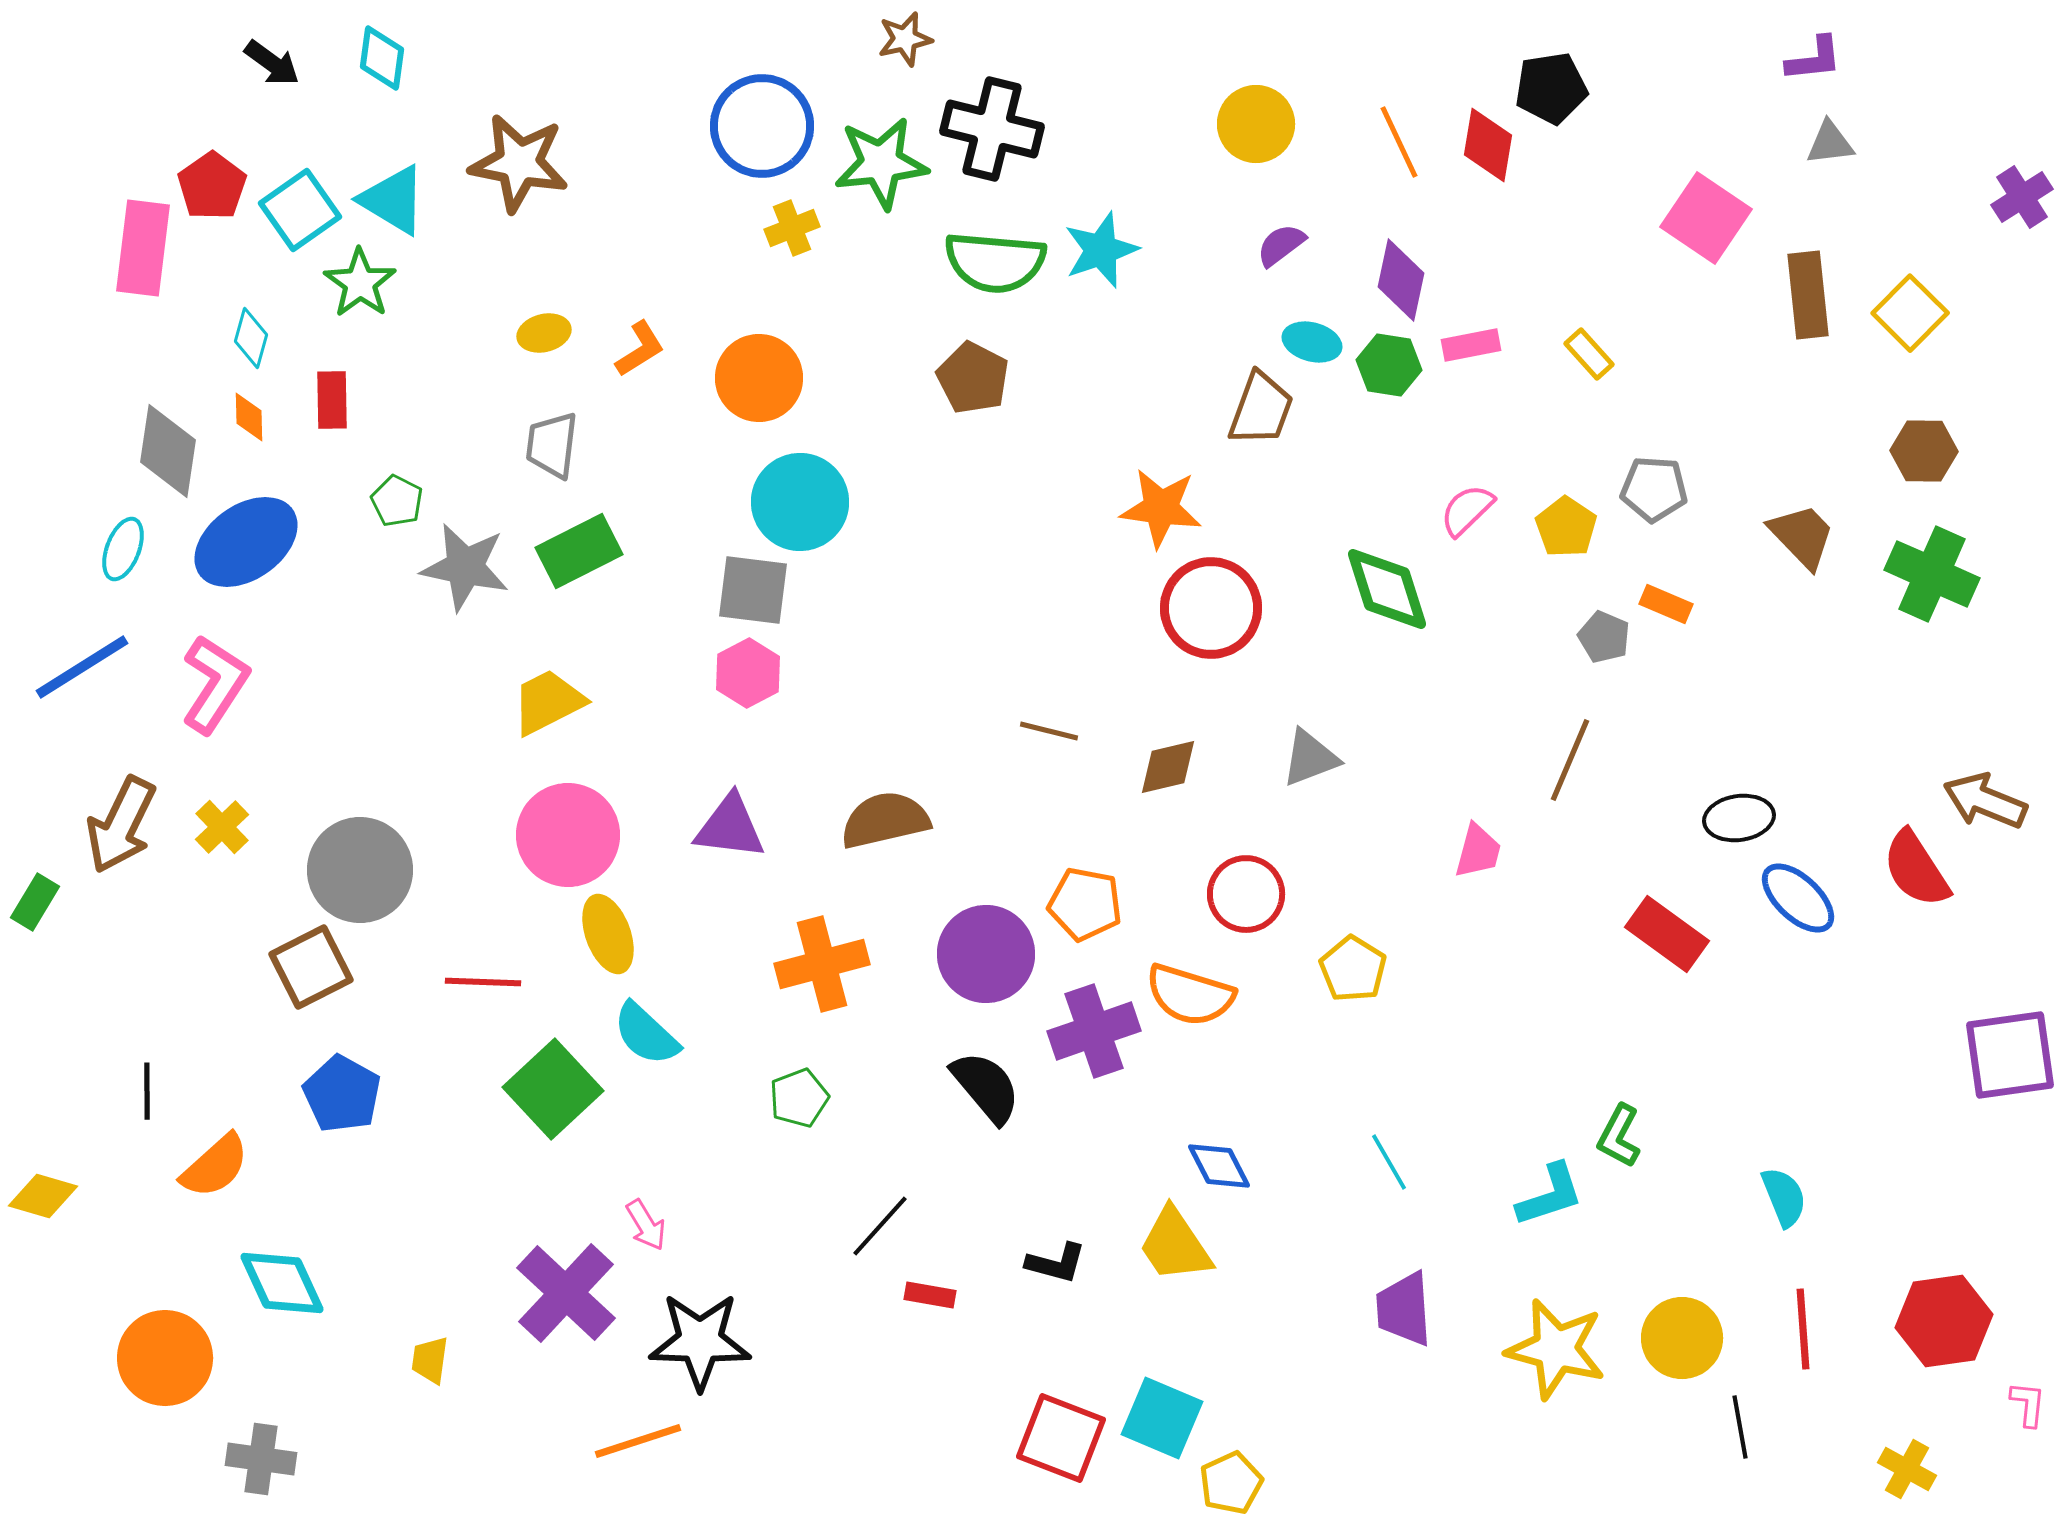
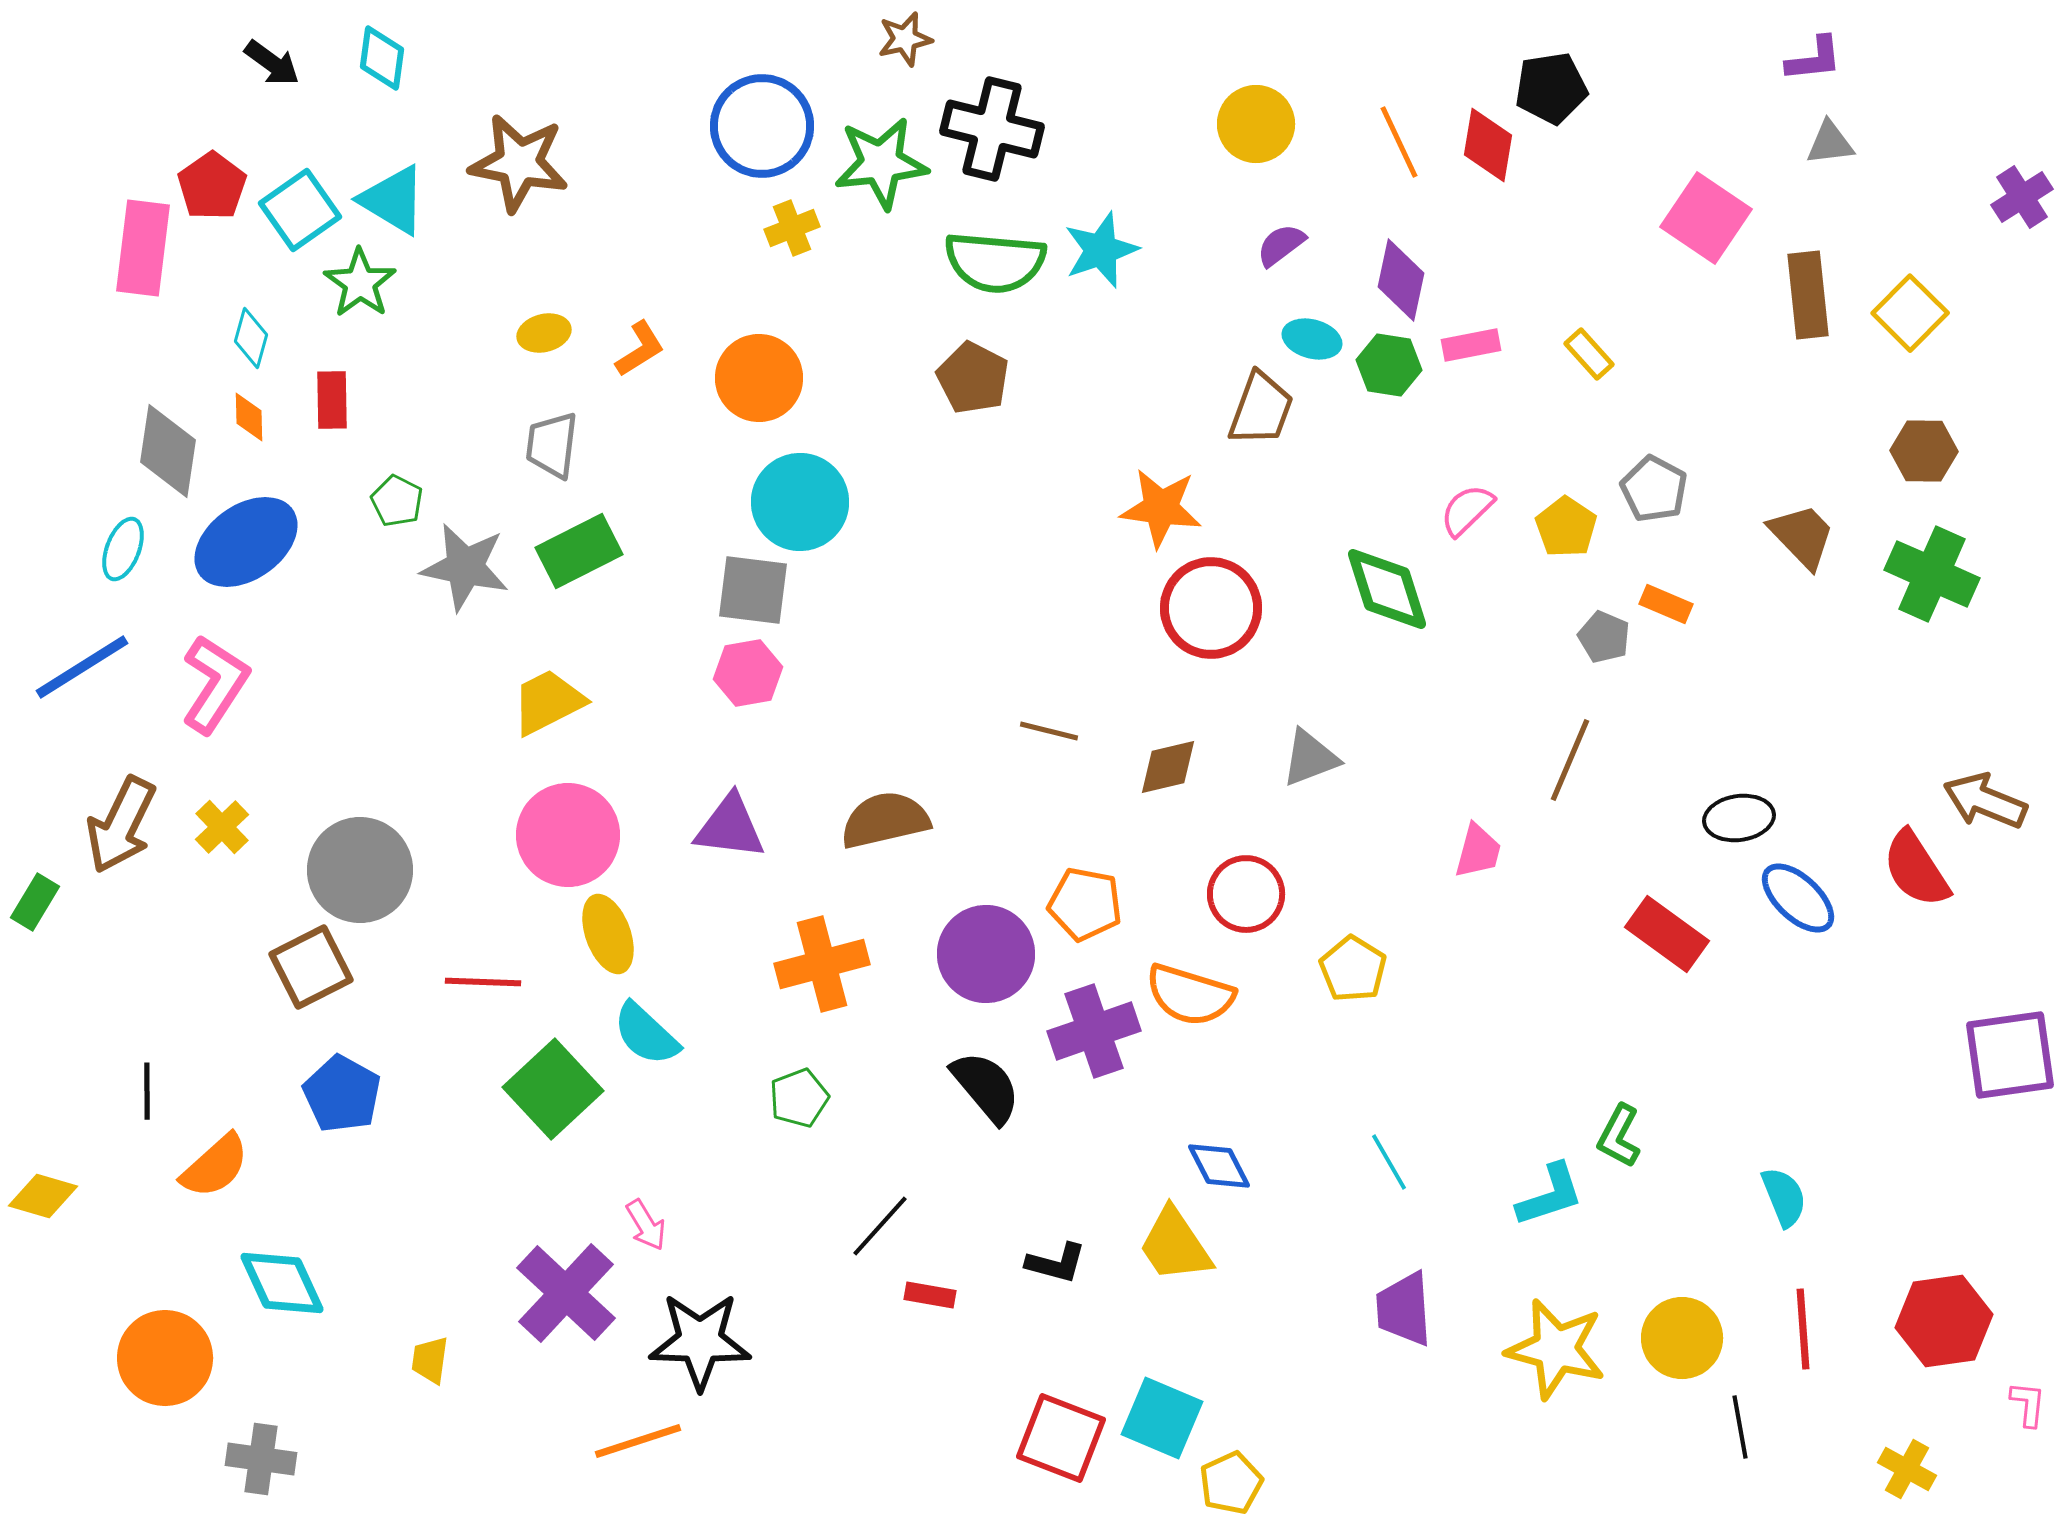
cyan ellipse at (1312, 342): moved 3 px up
gray pentagon at (1654, 489): rotated 24 degrees clockwise
pink hexagon at (748, 673): rotated 18 degrees clockwise
